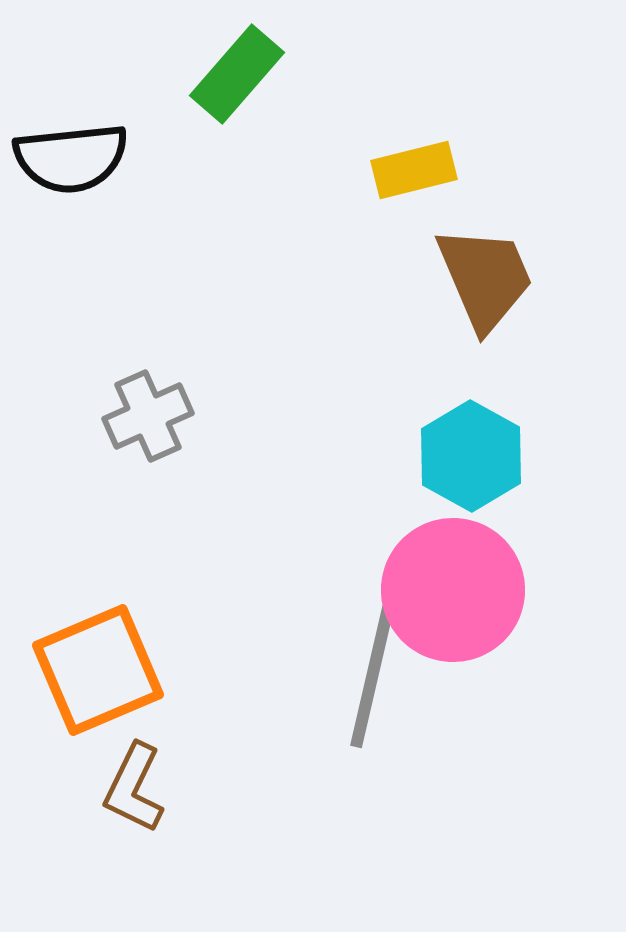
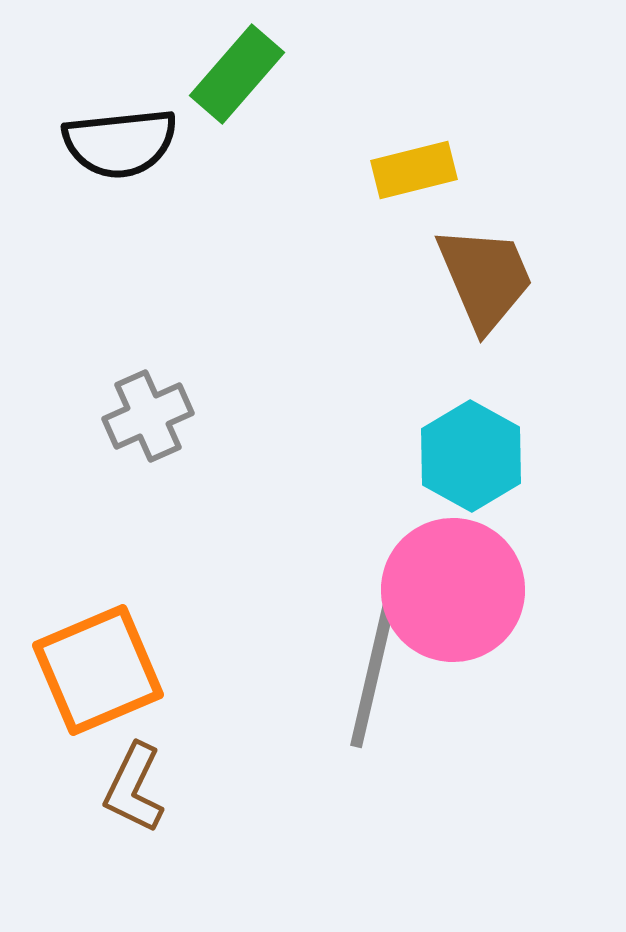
black semicircle: moved 49 px right, 15 px up
